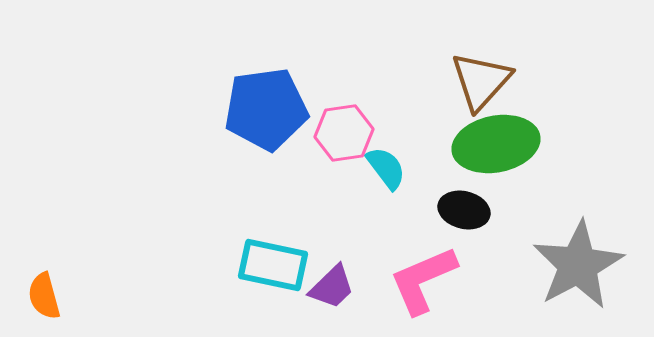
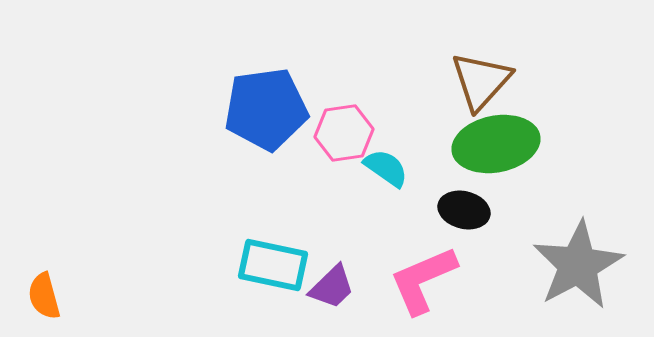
cyan semicircle: rotated 18 degrees counterclockwise
